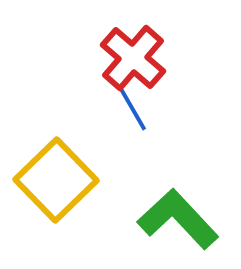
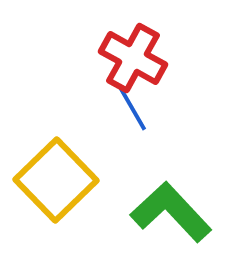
red cross: rotated 12 degrees counterclockwise
green L-shape: moved 7 px left, 7 px up
